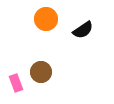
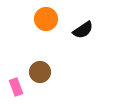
brown circle: moved 1 px left
pink rectangle: moved 4 px down
